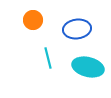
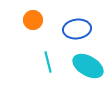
cyan line: moved 4 px down
cyan ellipse: moved 1 px up; rotated 16 degrees clockwise
